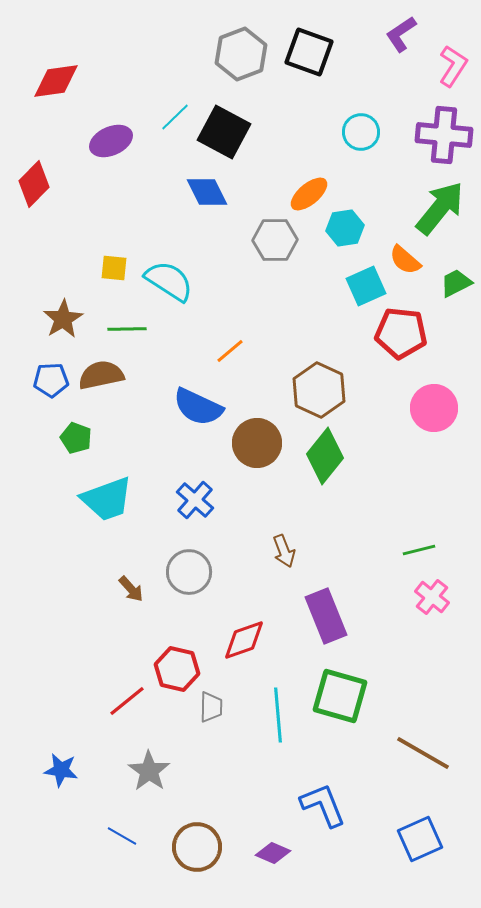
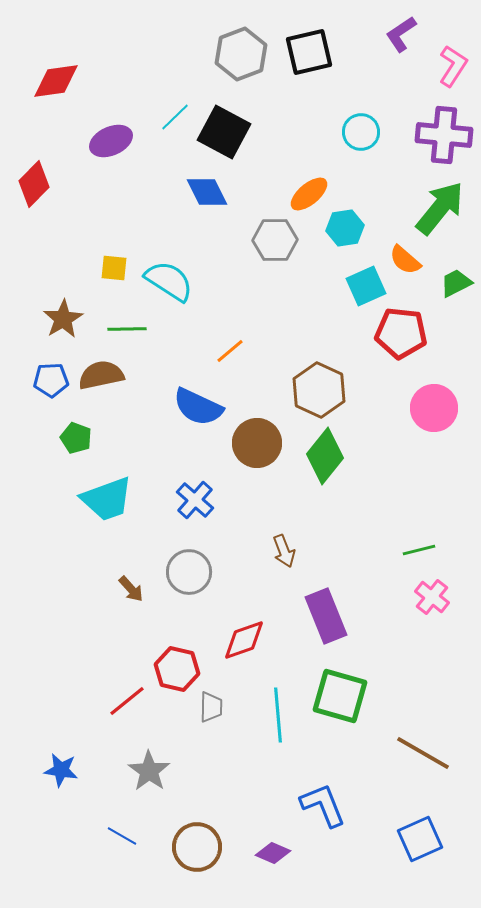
black square at (309, 52): rotated 33 degrees counterclockwise
